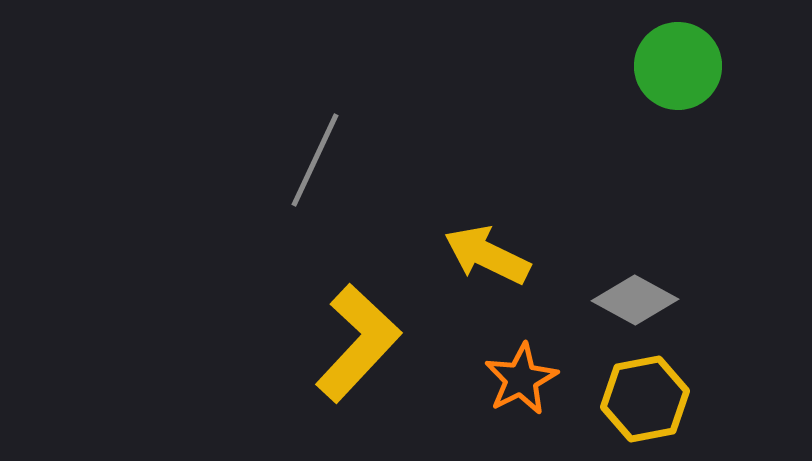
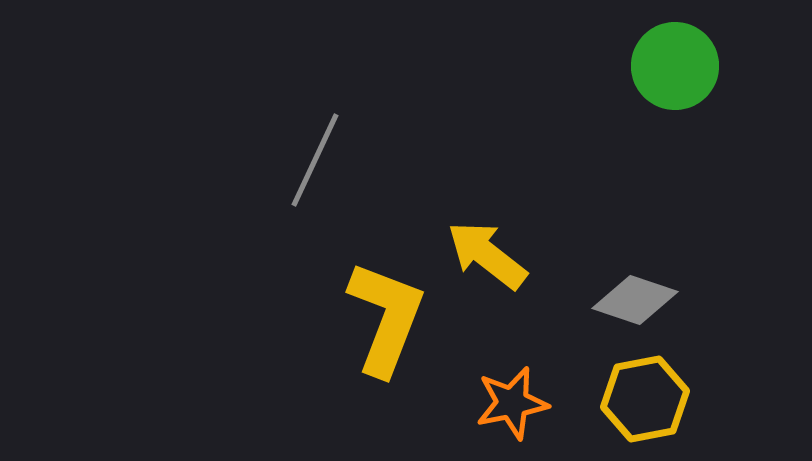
green circle: moved 3 px left
yellow arrow: rotated 12 degrees clockwise
gray diamond: rotated 10 degrees counterclockwise
yellow L-shape: moved 28 px right, 25 px up; rotated 22 degrees counterclockwise
orange star: moved 9 px left, 24 px down; rotated 16 degrees clockwise
